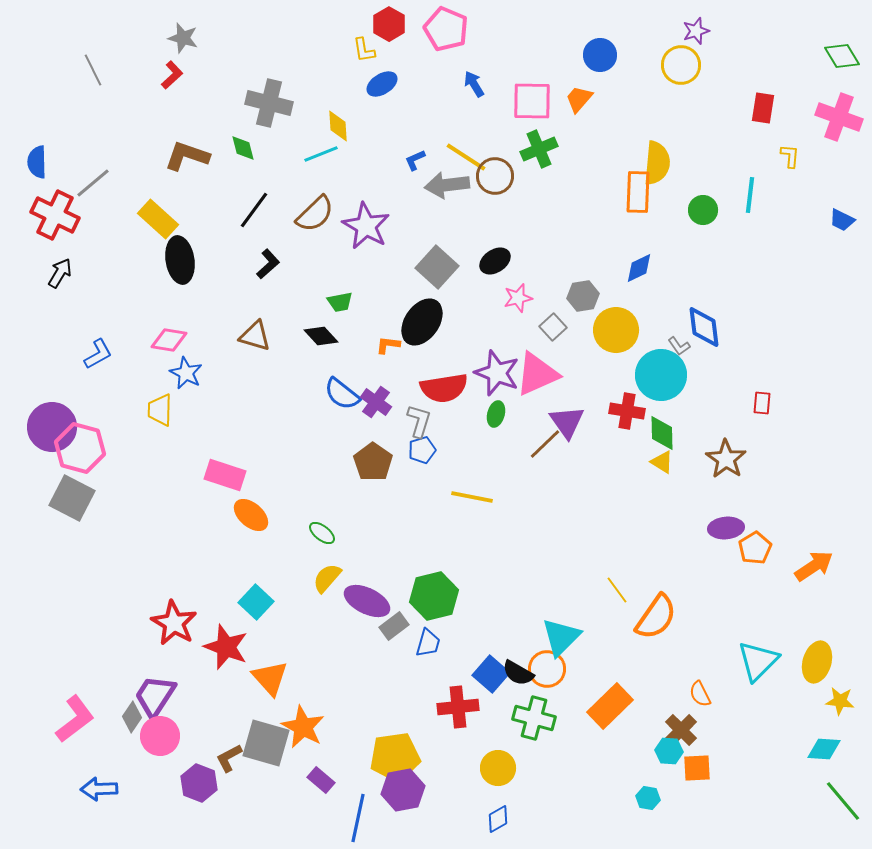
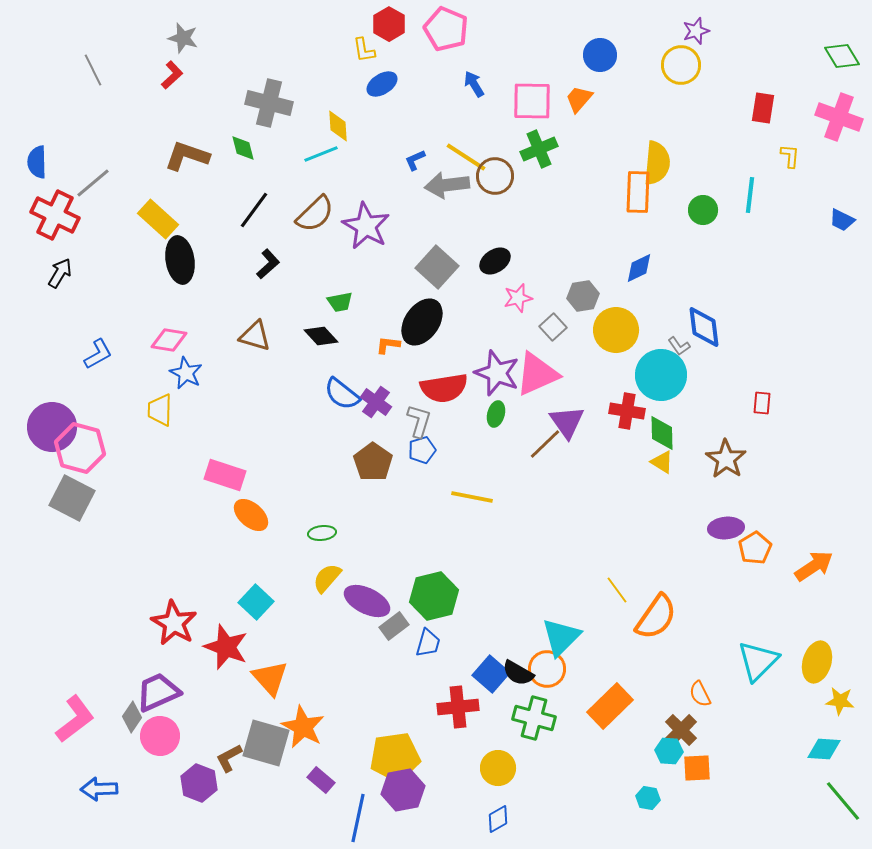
green ellipse at (322, 533): rotated 44 degrees counterclockwise
purple trapezoid at (155, 696): moved 3 px right, 4 px up; rotated 33 degrees clockwise
